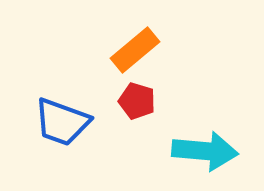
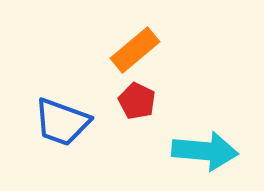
red pentagon: rotated 9 degrees clockwise
